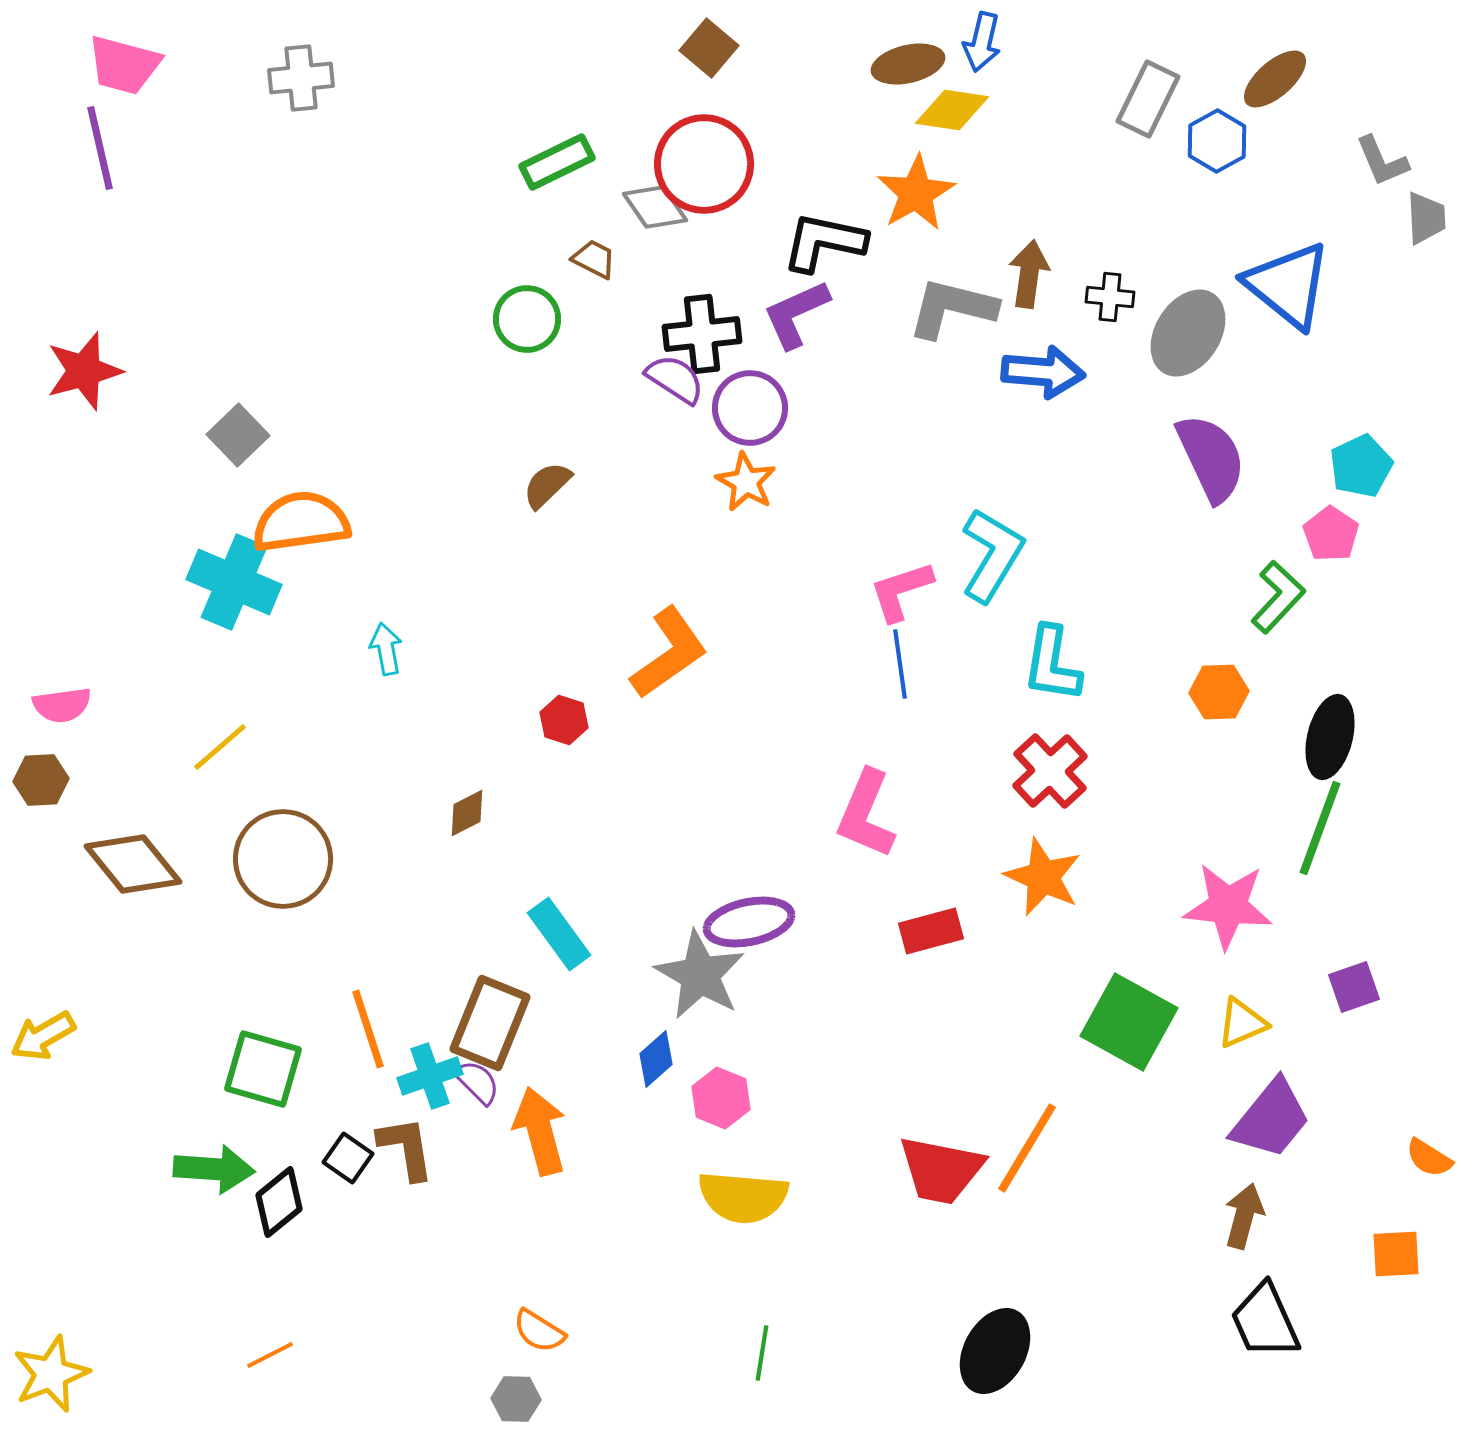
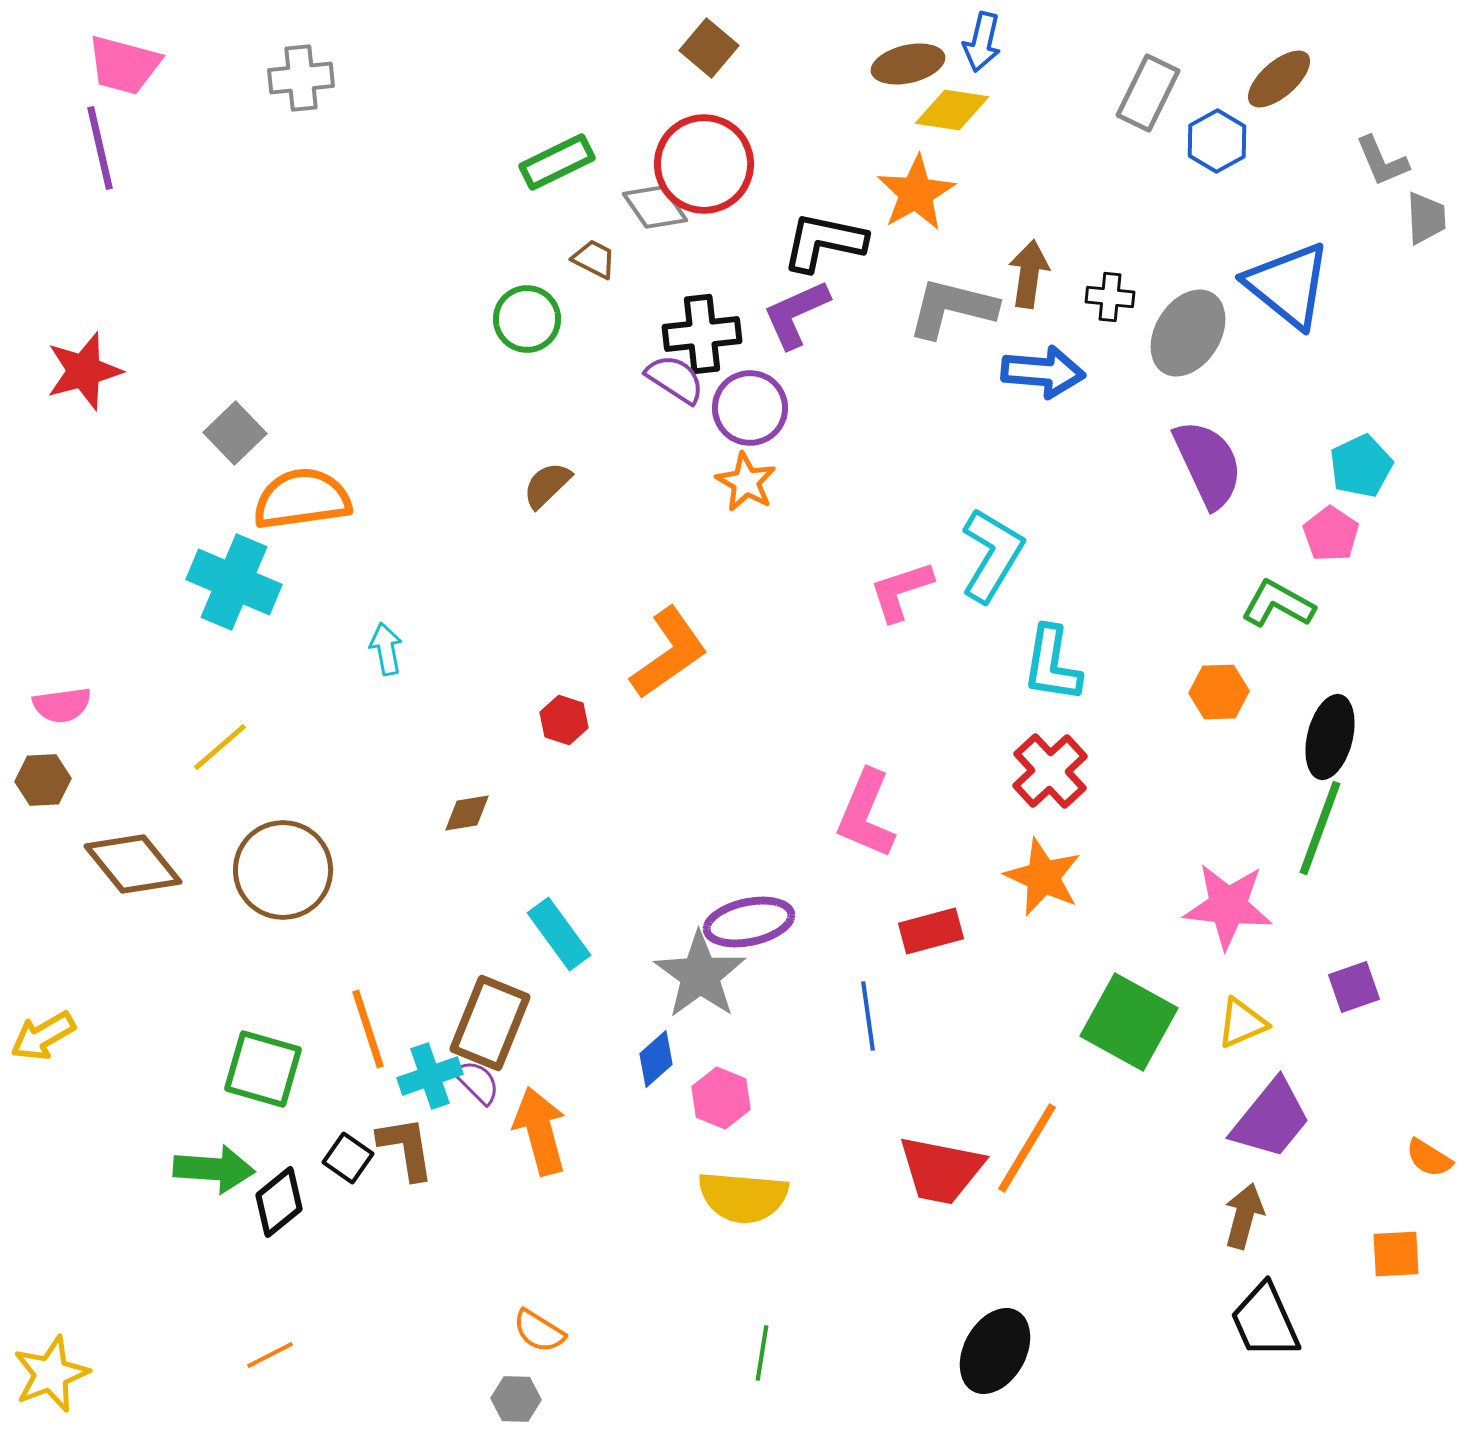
brown ellipse at (1275, 79): moved 4 px right
gray rectangle at (1148, 99): moved 6 px up
gray square at (238, 435): moved 3 px left, 2 px up
purple semicircle at (1211, 458): moved 3 px left, 6 px down
orange semicircle at (301, 522): moved 1 px right, 23 px up
green L-shape at (1278, 597): moved 7 px down; rotated 104 degrees counterclockwise
blue line at (900, 664): moved 32 px left, 352 px down
brown hexagon at (41, 780): moved 2 px right
brown diamond at (467, 813): rotated 18 degrees clockwise
brown circle at (283, 859): moved 11 px down
gray star at (700, 975): rotated 6 degrees clockwise
